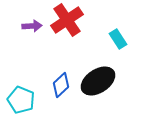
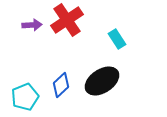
purple arrow: moved 1 px up
cyan rectangle: moved 1 px left
black ellipse: moved 4 px right
cyan pentagon: moved 4 px right, 3 px up; rotated 28 degrees clockwise
